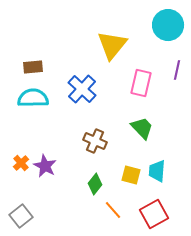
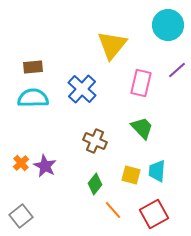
purple line: rotated 36 degrees clockwise
